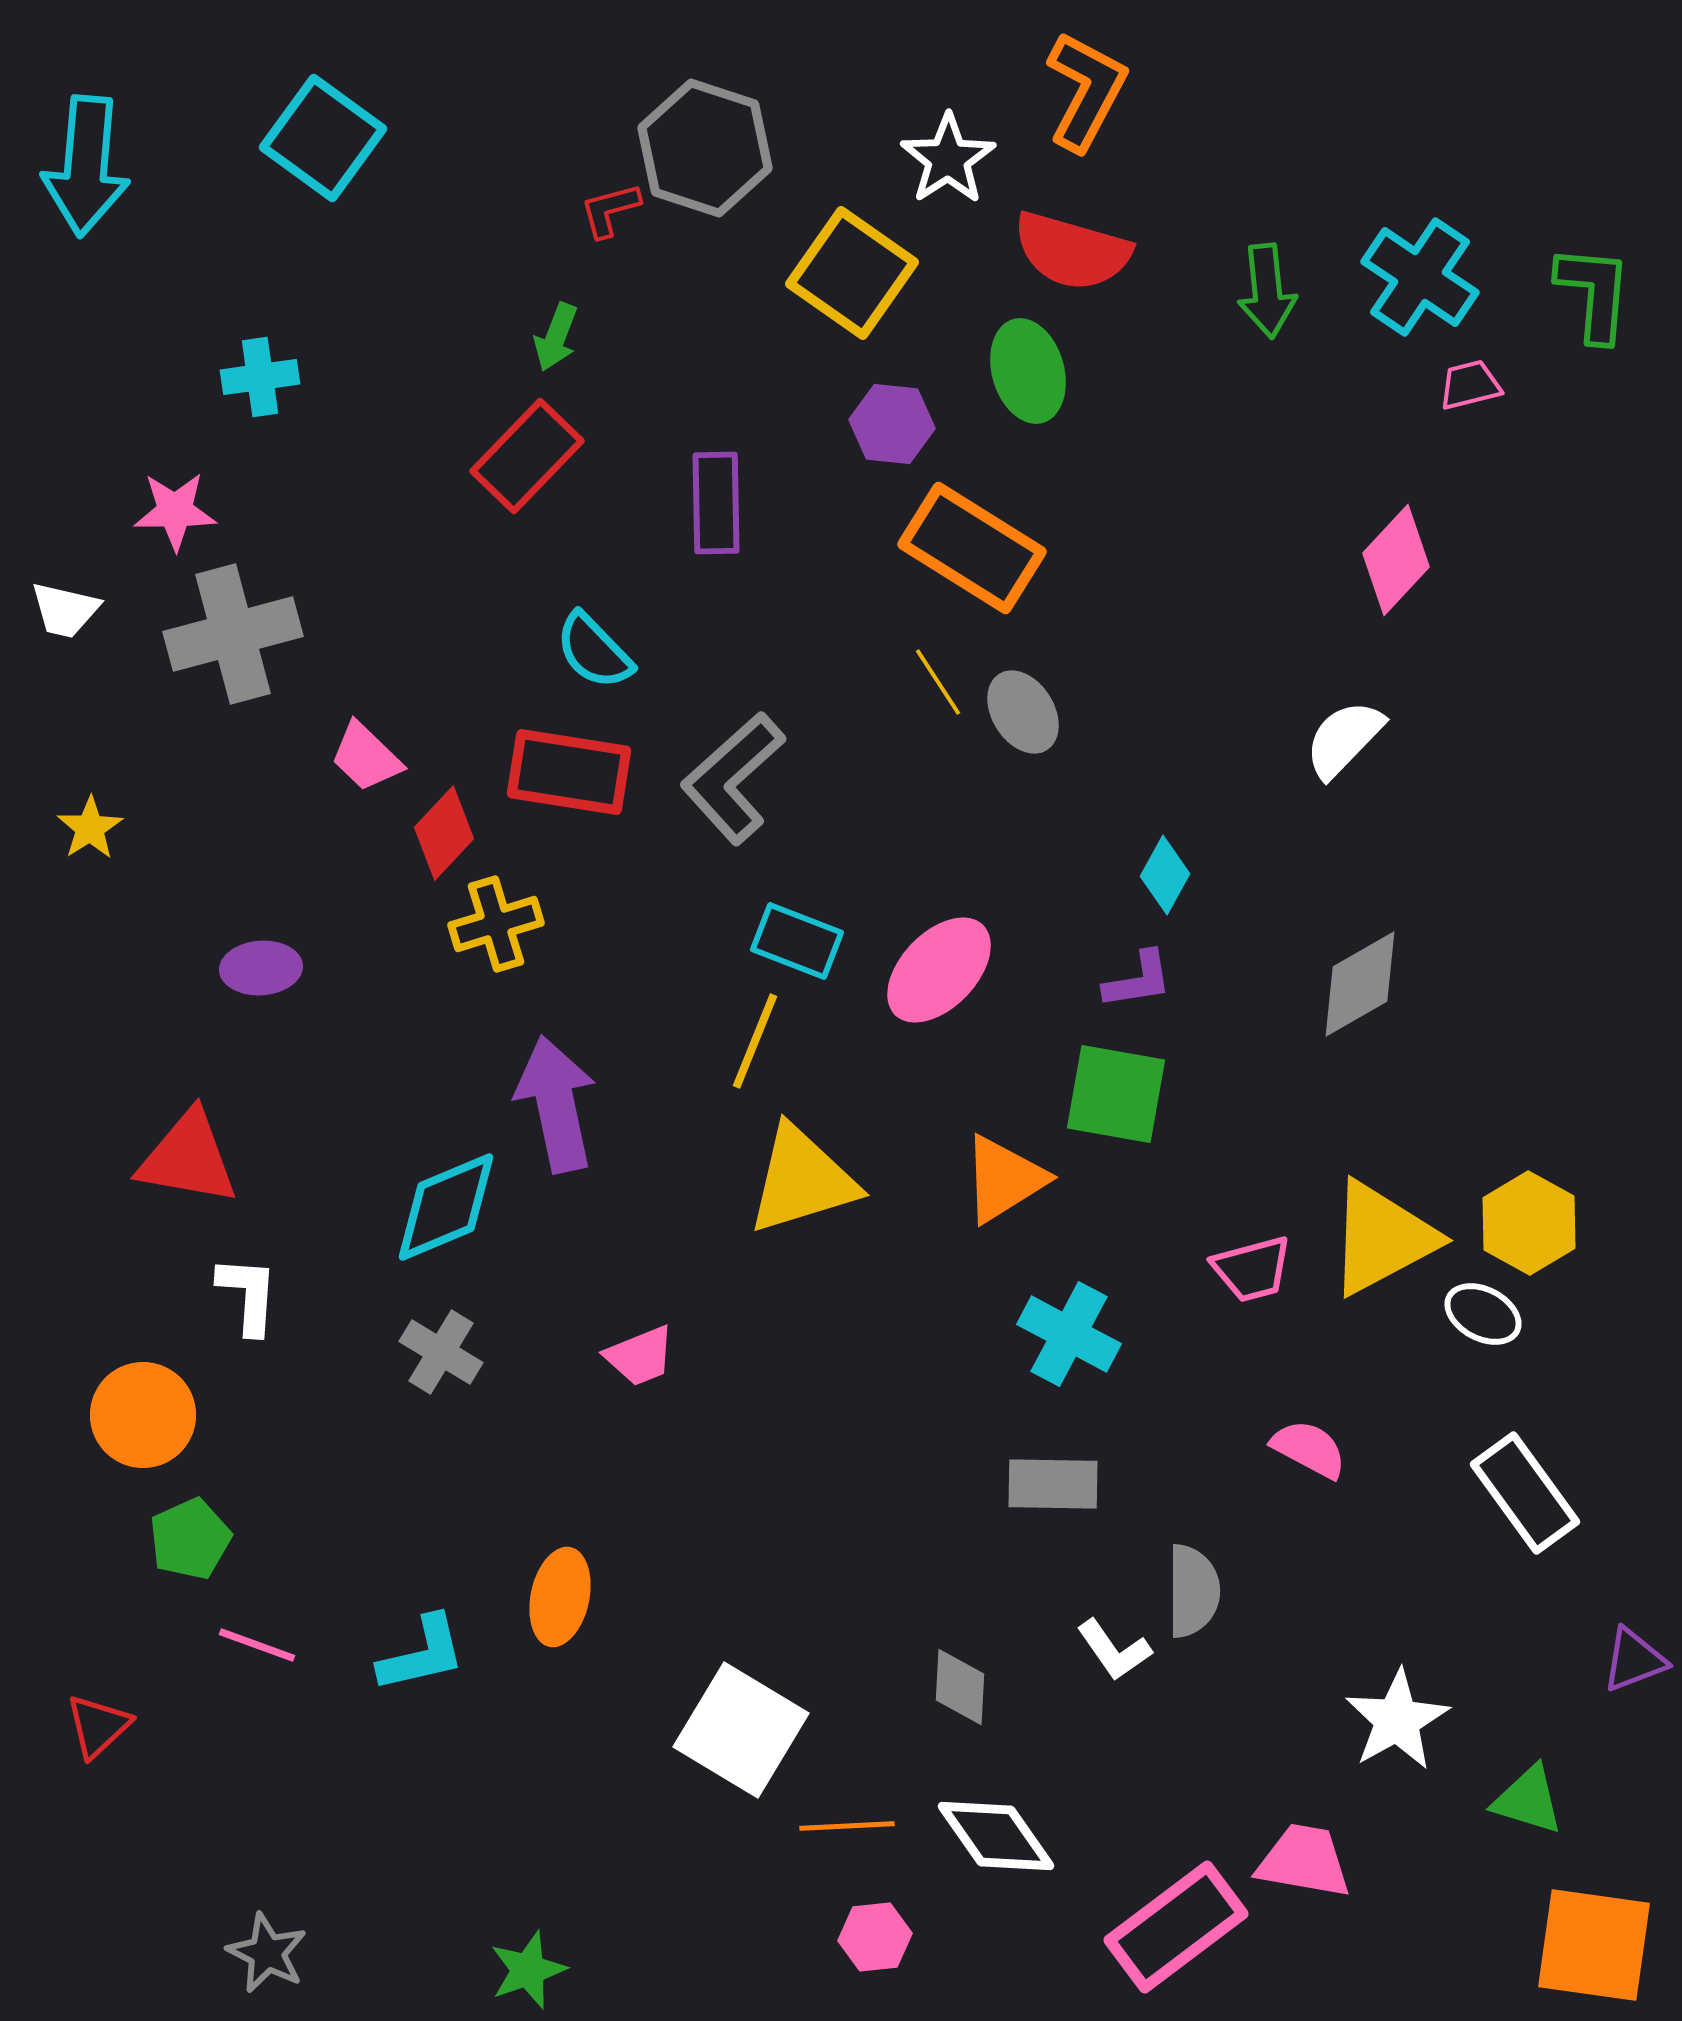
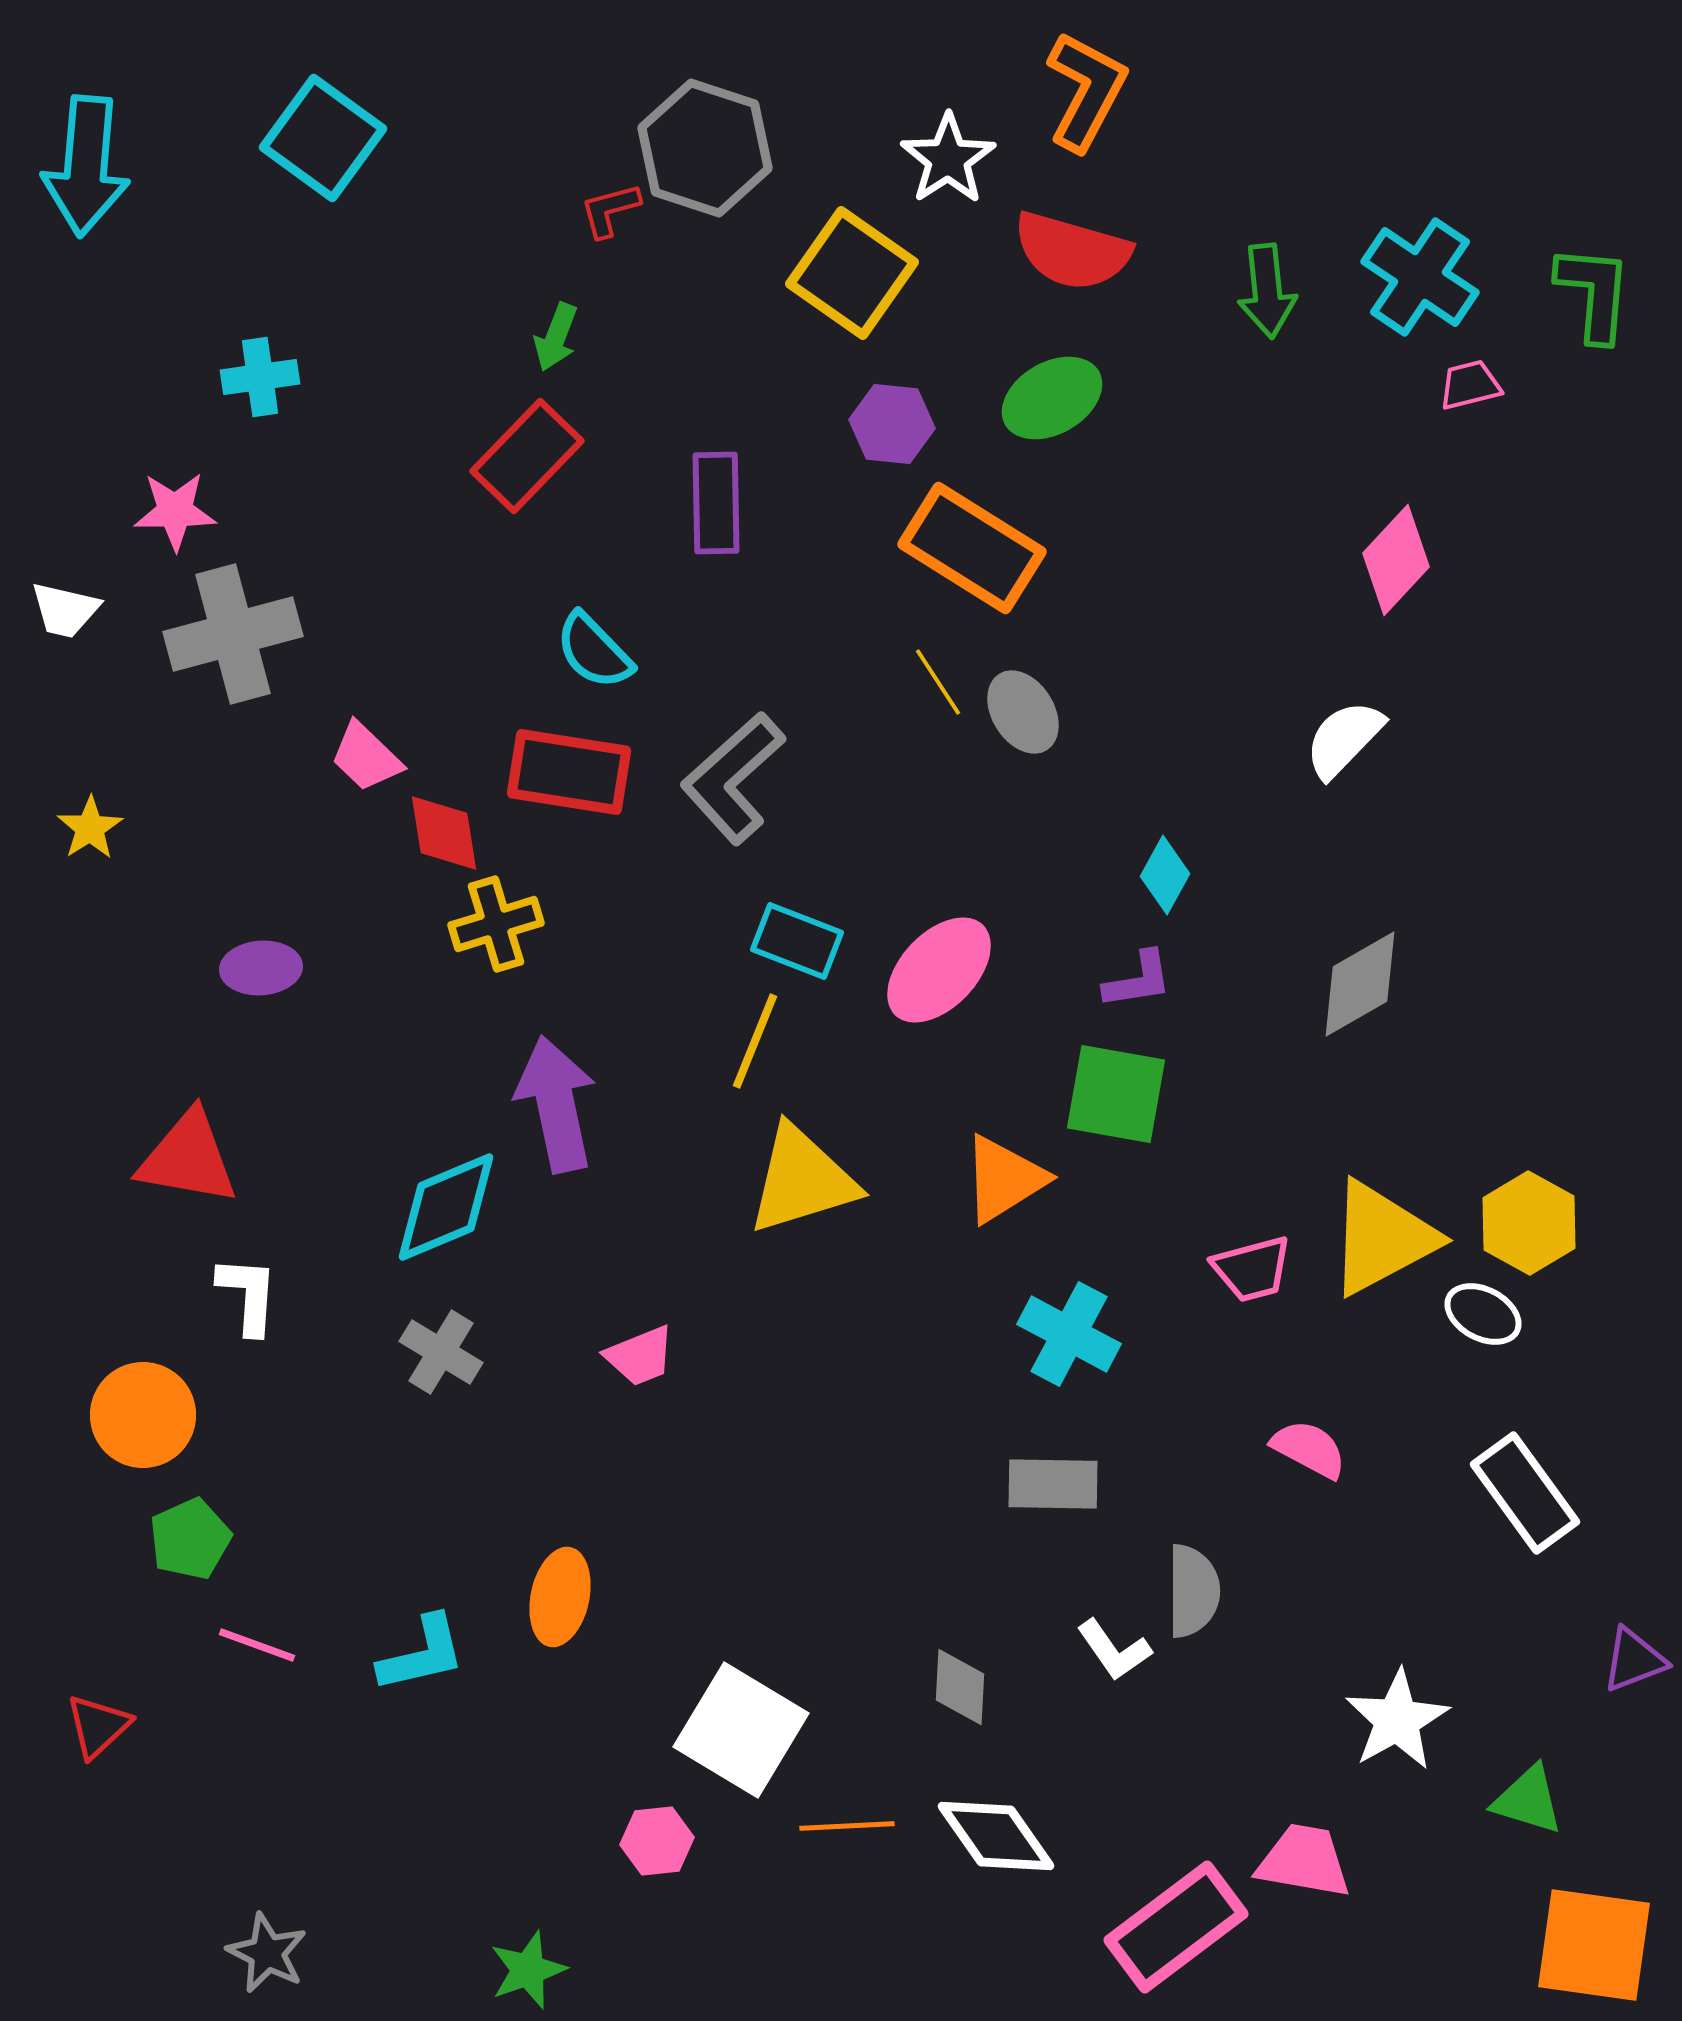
green ellipse at (1028, 371): moved 24 px right, 27 px down; rotated 76 degrees clockwise
red diamond at (444, 833): rotated 52 degrees counterclockwise
pink hexagon at (875, 1937): moved 218 px left, 96 px up
